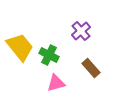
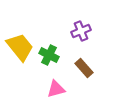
purple cross: rotated 18 degrees clockwise
brown rectangle: moved 7 px left
pink triangle: moved 6 px down
